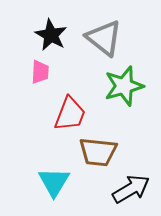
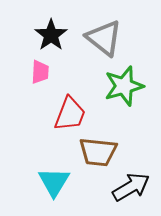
black star: rotated 8 degrees clockwise
black arrow: moved 2 px up
